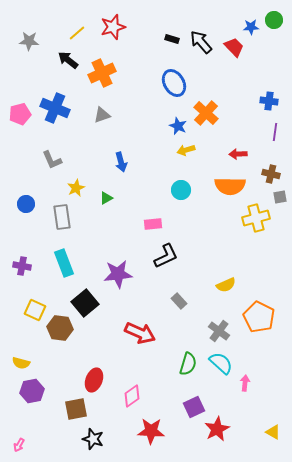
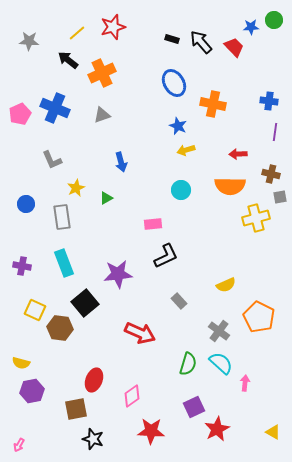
orange cross at (206, 113): moved 7 px right, 9 px up; rotated 30 degrees counterclockwise
pink pentagon at (20, 114): rotated 10 degrees counterclockwise
